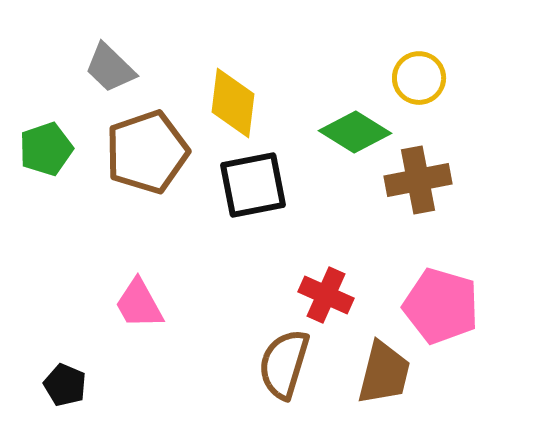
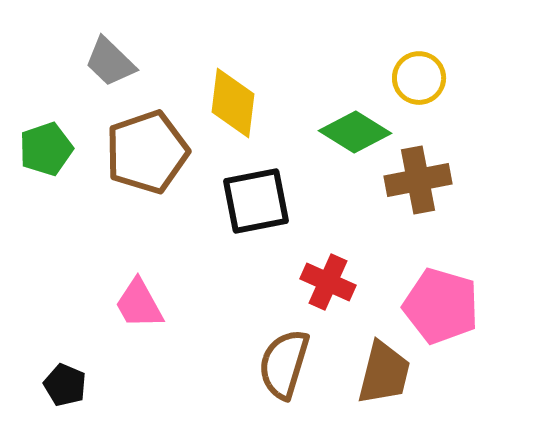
gray trapezoid: moved 6 px up
black square: moved 3 px right, 16 px down
red cross: moved 2 px right, 13 px up
